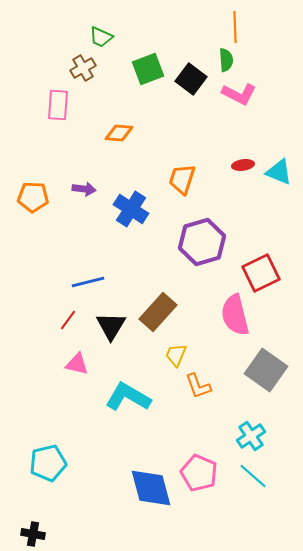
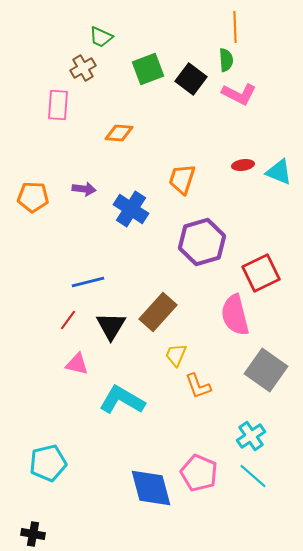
cyan L-shape: moved 6 px left, 3 px down
